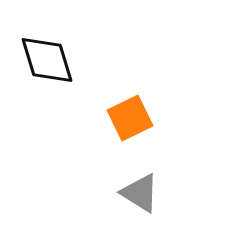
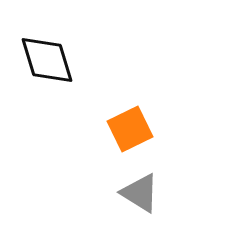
orange square: moved 11 px down
